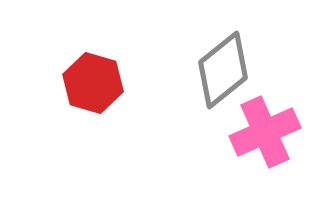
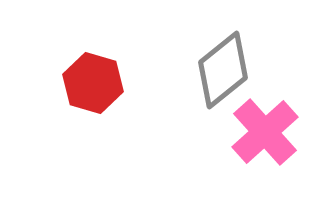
pink cross: rotated 18 degrees counterclockwise
